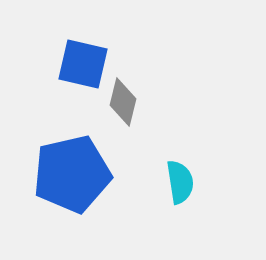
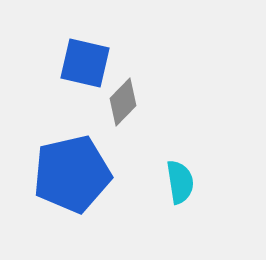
blue square: moved 2 px right, 1 px up
gray diamond: rotated 30 degrees clockwise
